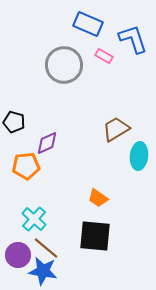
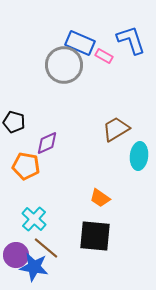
blue rectangle: moved 8 px left, 19 px down
blue L-shape: moved 2 px left, 1 px down
orange pentagon: rotated 16 degrees clockwise
orange trapezoid: moved 2 px right
purple circle: moved 2 px left
blue star: moved 9 px left, 4 px up
